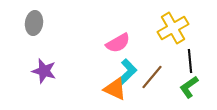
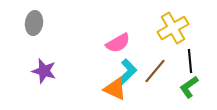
brown line: moved 3 px right, 6 px up
